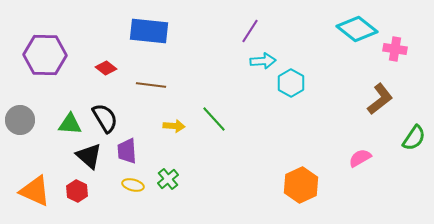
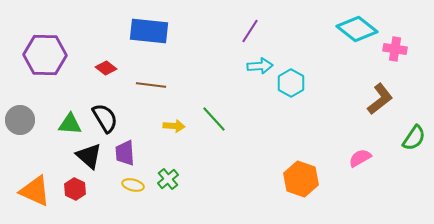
cyan arrow: moved 3 px left, 5 px down
purple trapezoid: moved 2 px left, 2 px down
orange hexagon: moved 6 px up; rotated 16 degrees counterclockwise
red hexagon: moved 2 px left, 2 px up
